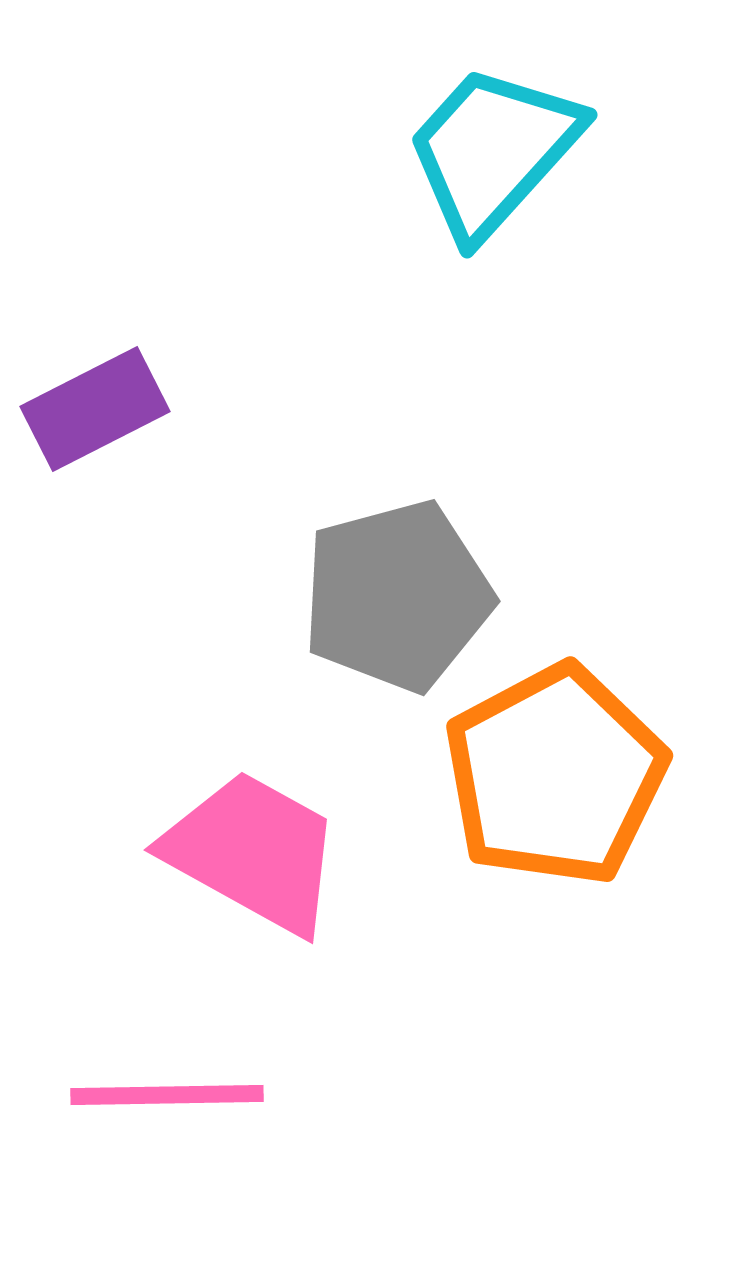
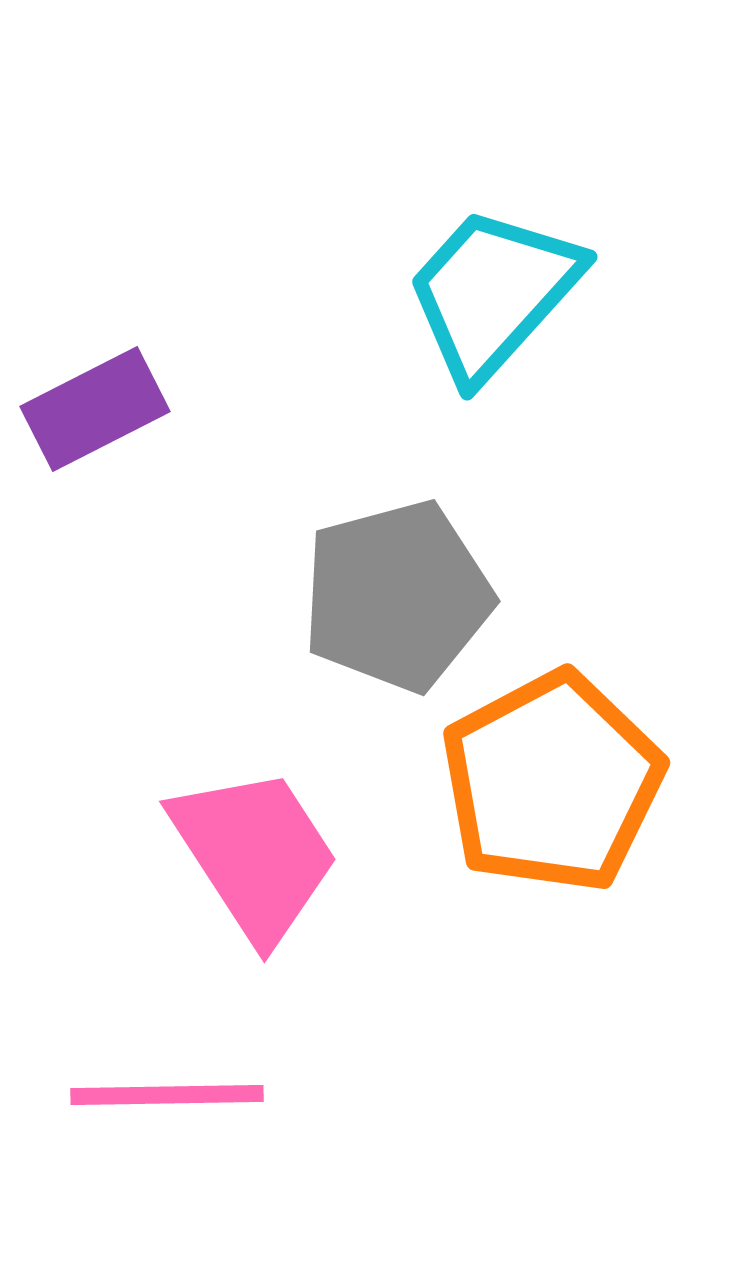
cyan trapezoid: moved 142 px down
orange pentagon: moved 3 px left, 7 px down
pink trapezoid: moved 2 px right, 2 px down; rotated 28 degrees clockwise
